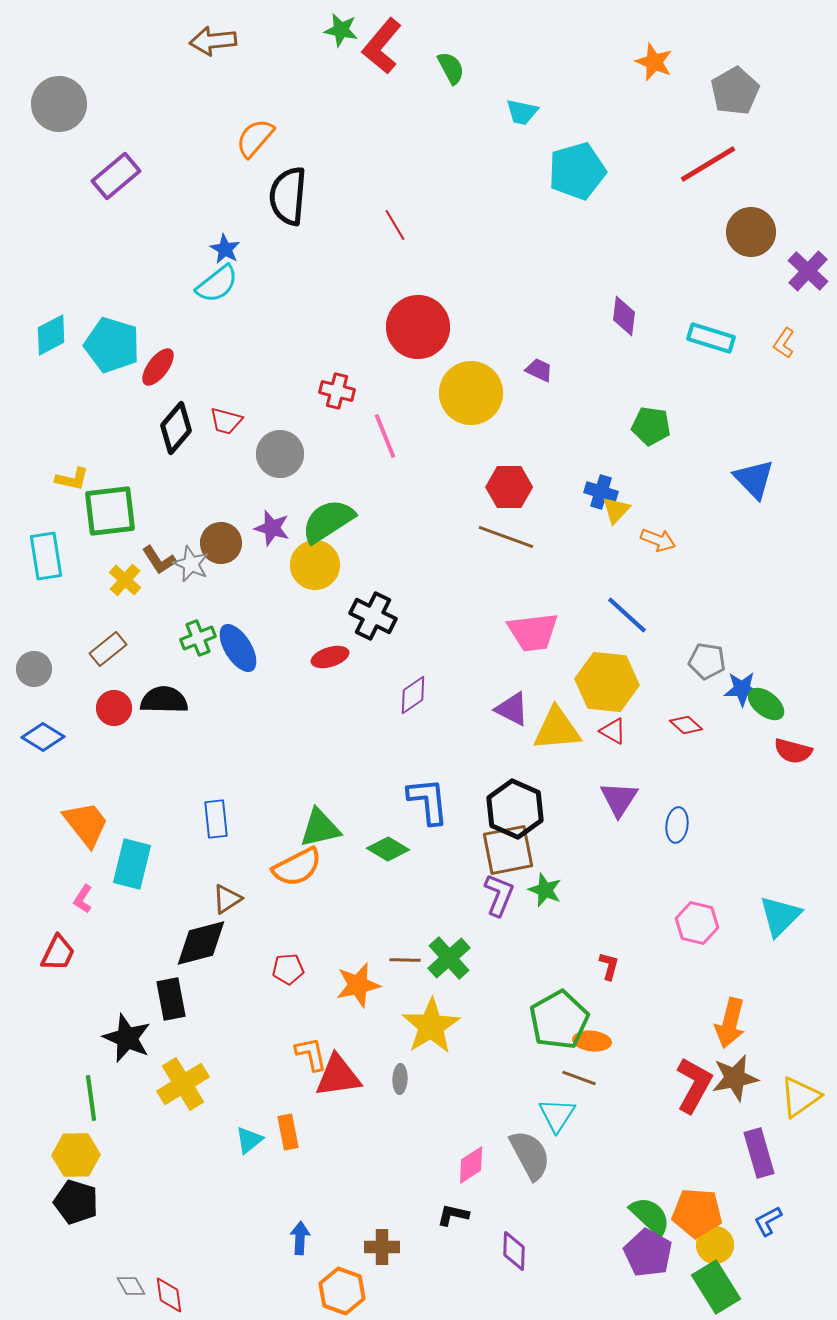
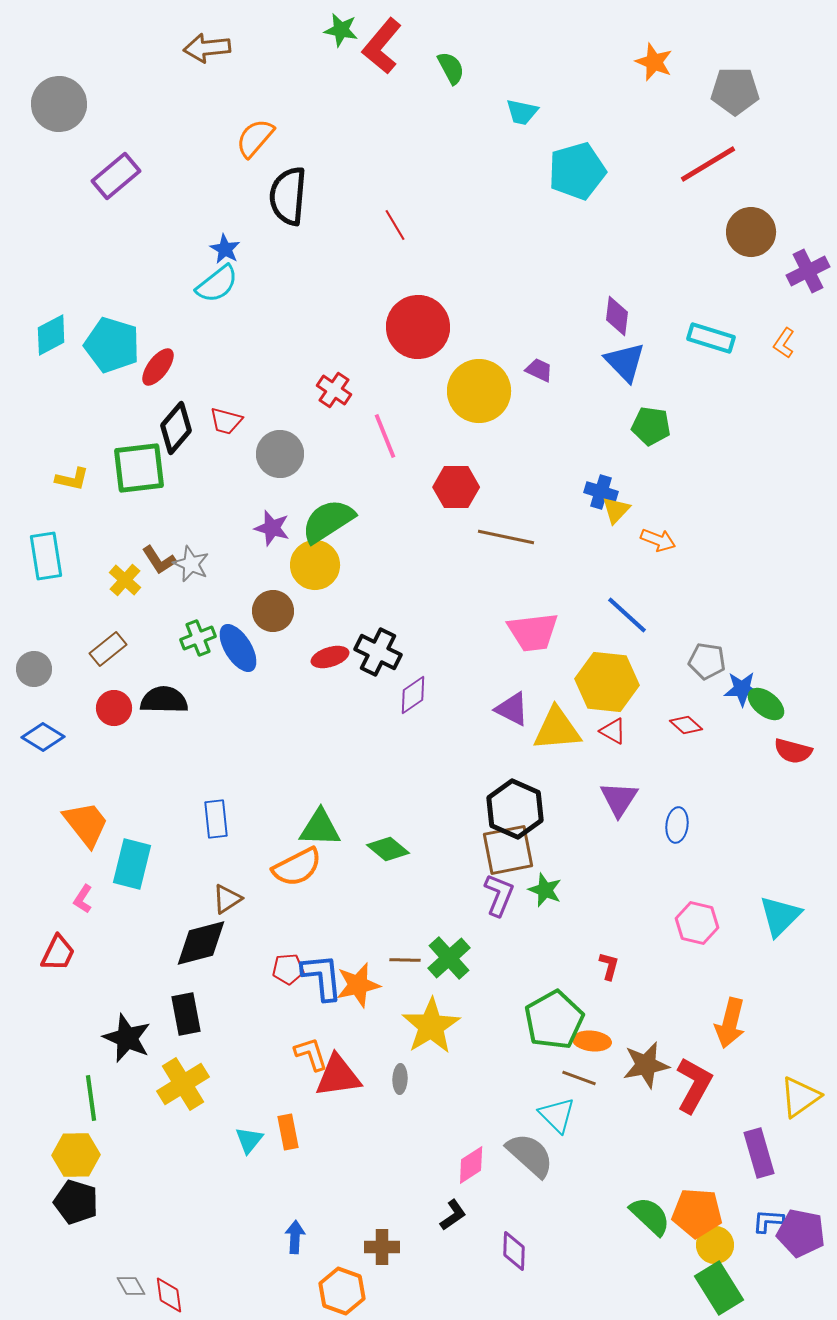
brown arrow at (213, 41): moved 6 px left, 7 px down
gray pentagon at (735, 91): rotated 30 degrees clockwise
purple cross at (808, 271): rotated 21 degrees clockwise
purple diamond at (624, 316): moved 7 px left
red cross at (337, 391): moved 3 px left, 1 px up; rotated 20 degrees clockwise
yellow circle at (471, 393): moved 8 px right, 2 px up
blue triangle at (754, 479): moved 129 px left, 117 px up
red hexagon at (509, 487): moved 53 px left
green square at (110, 511): moved 29 px right, 43 px up
brown line at (506, 537): rotated 8 degrees counterclockwise
brown circle at (221, 543): moved 52 px right, 68 px down
black cross at (373, 616): moved 5 px right, 36 px down
blue L-shape at (428, 801): moved 106 px left, 176 px down
green triangle at (320, 828): rotated 15 degrees clockwise
green diamond at (388, 849): rotated 9 degrees clockwise
black rectangle at (171, 999): moved 15 px right, 15 px down
green pentagon at (559, 1020): moved 5 px left
orange L-shape at (311, 1054): rotated 6 degrees counterclockwise
brown star at (735, 1078): moved 89 px left, 13 px up
cyan triangle at (557, 1115): rotated 18 degrees counterclockwise
cyan triangle at (249, 1140): rotated 12 degrees counterclockwise
gray semicircle at (530, 1155): rotated 20 degrees counterclockwise
black L-shape at (453, 1215): rotated 132 degrees clockwise
blue L-shape at (768, 1221): rotated 32 degrees clockwise
blue arrow at (300, 1238): moved 5 px left, 1 px up
purple pentagon at (648, 1253): moved 153 px right, 20 px up; rotated 18 degrees counterclockwise
green rectangle at (716, 1287): moved 3 px right, 1 px down
